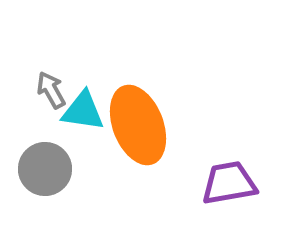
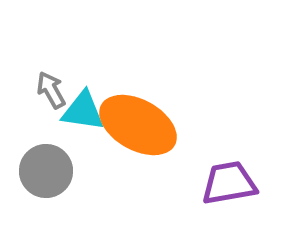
orange ellipse: rotated 40 degrees counterclockwise
gray circle: moved 1 px right, 2 px down
